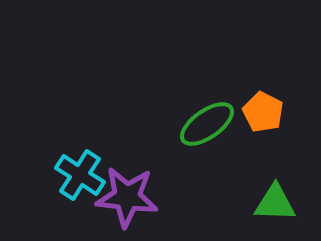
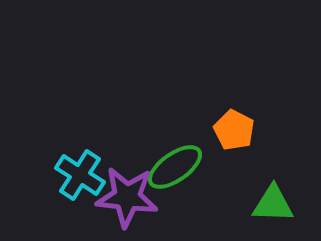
orange pentagon: moved 29 px left, 18 px down
green ellipse: moved 32 px left, 43 px down
green triangle: moved 2 px left, 1 px down
